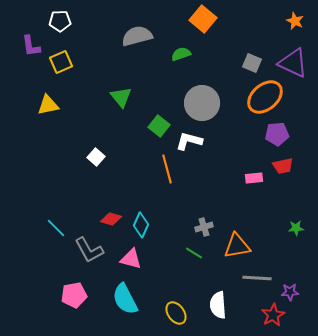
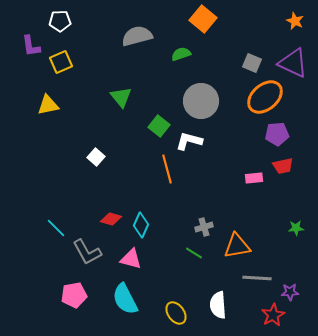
gray circle: moved 1 px left, 2 px up
gray L-shape: moved 2 px left, 2 px down
